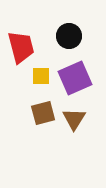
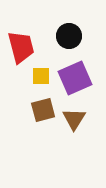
brown square: moved 3 px up
